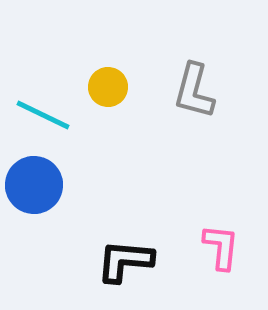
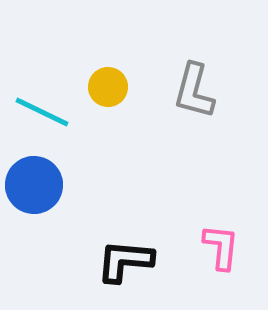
cyan line: moved 1 px left, 3 px up
